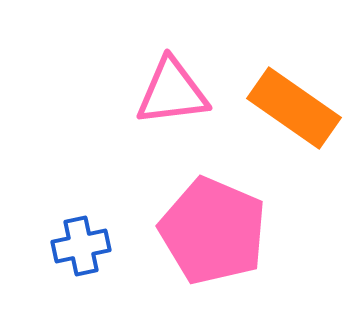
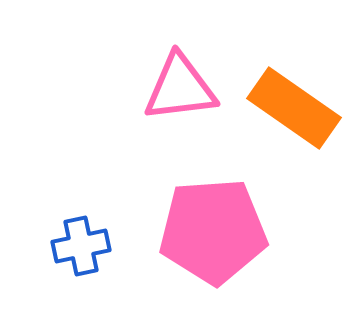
pink triangle: moved 8 px right, 4 px up
pink pentagon: rotated 27 degrees counterclockwise
